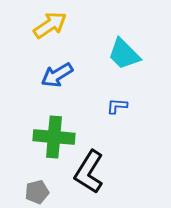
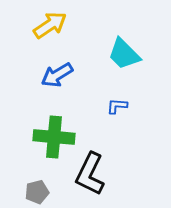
black L-shape: moved 1 px right, 2 px down; rotated 6 degrees counterclockwise
